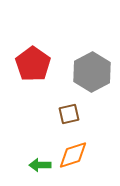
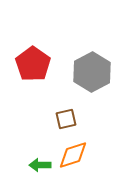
brown square: moved 3 px left, 5 px down
